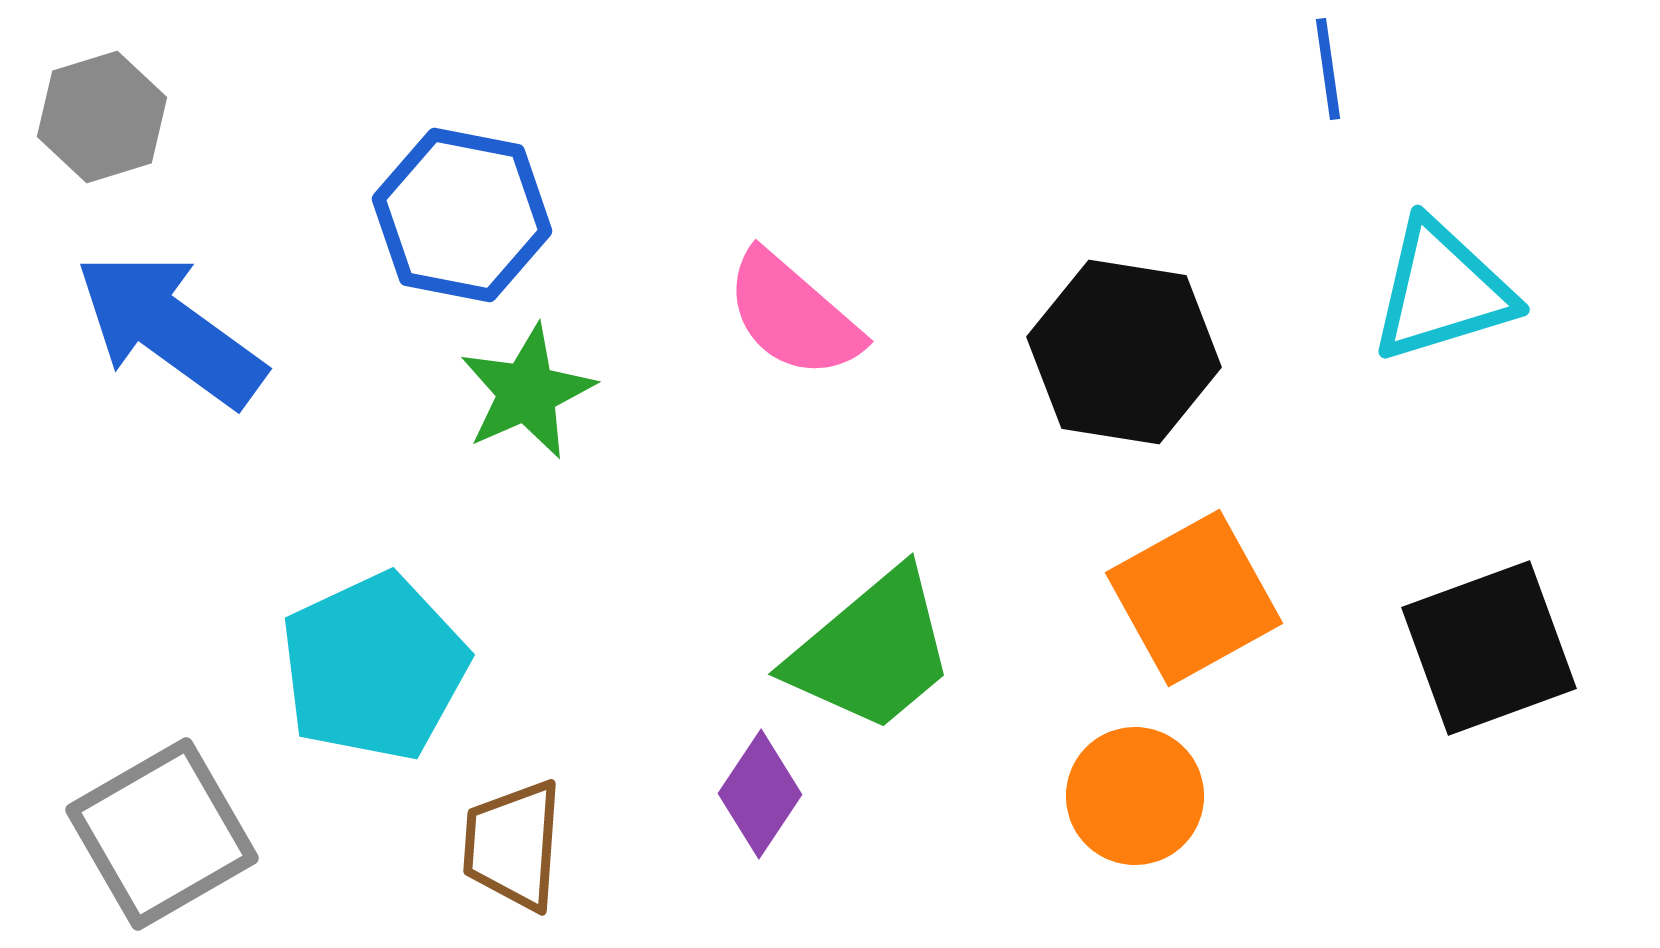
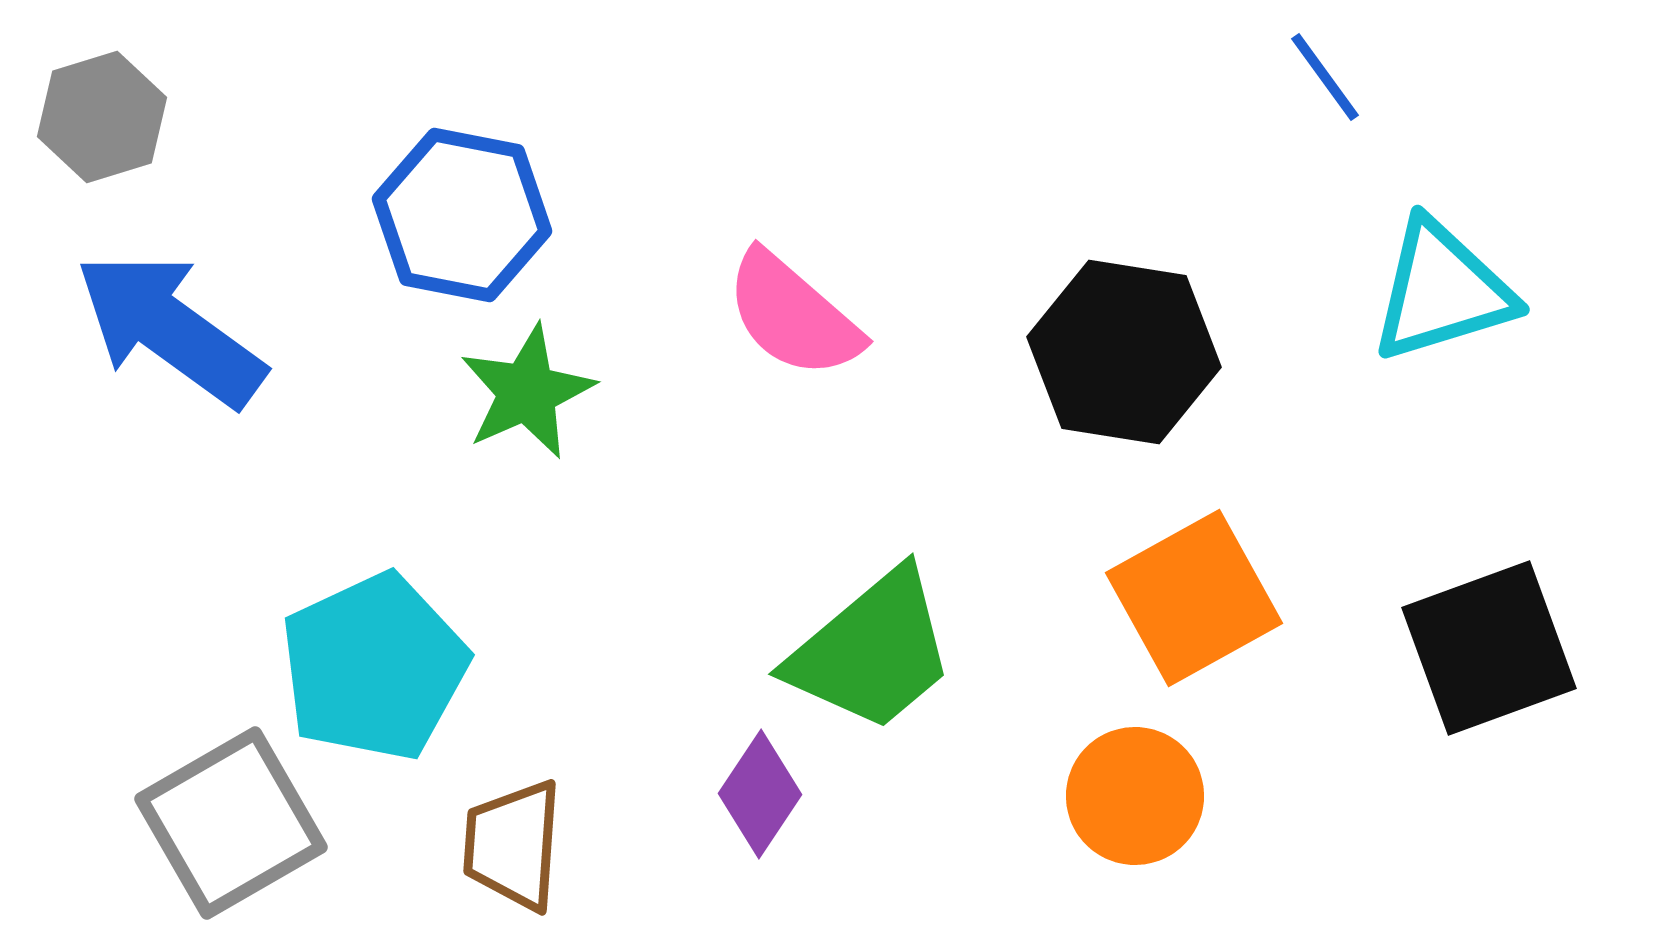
blue line: moved 3 px left, 8 px down; rotated 28 degrees counterclockwise
gray square: moved 69 px right, 11 px up
